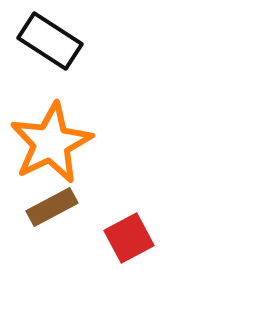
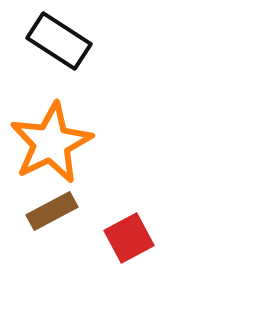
black rectangle: moved 9 px right
brown rectangle: moved 4 px down
